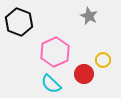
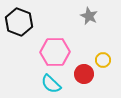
pink hexagon: rotated 24 degrees clockwise
